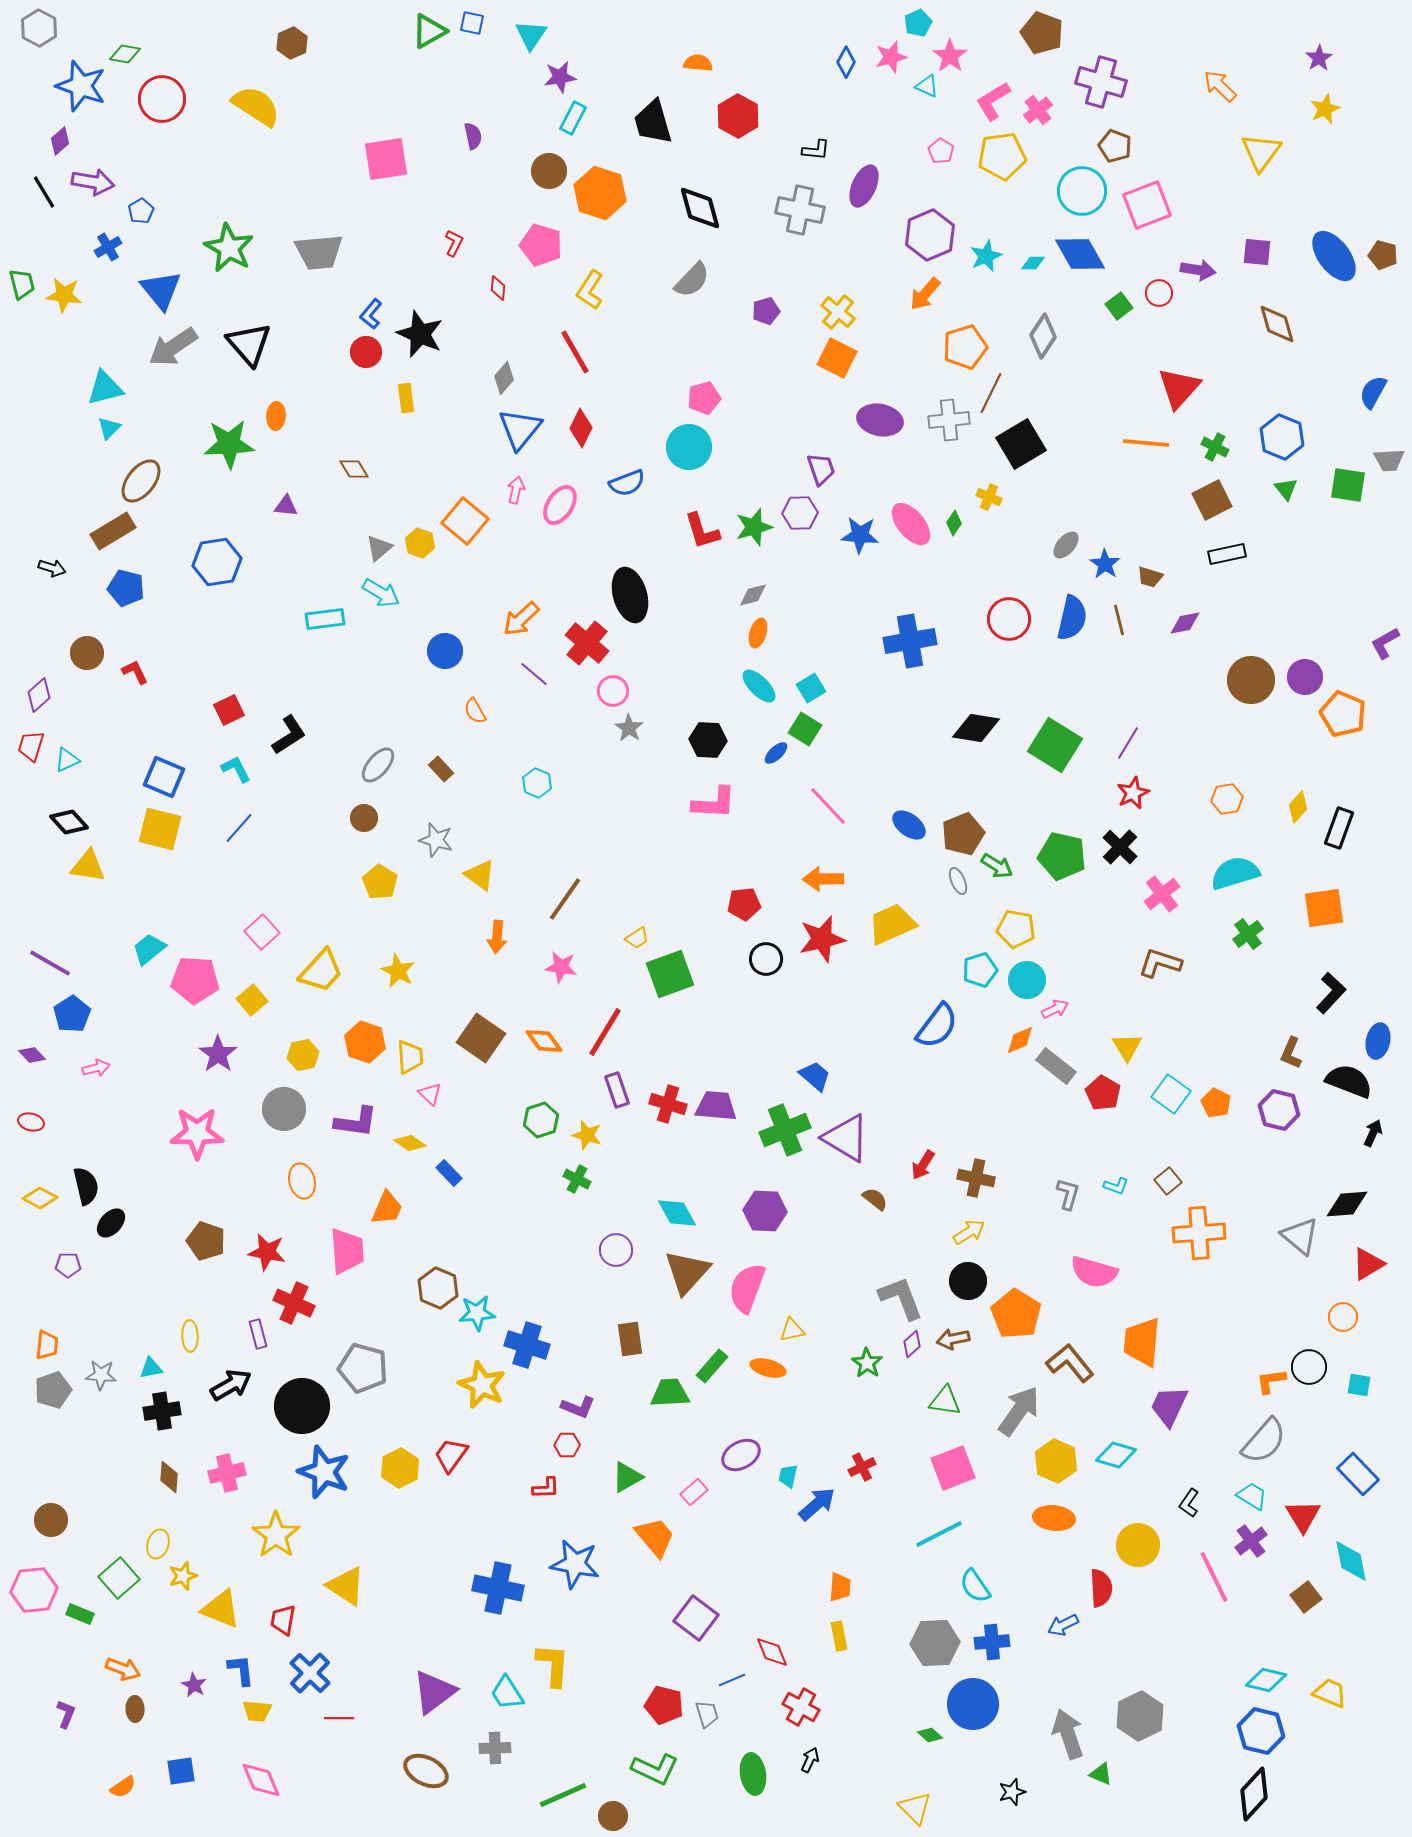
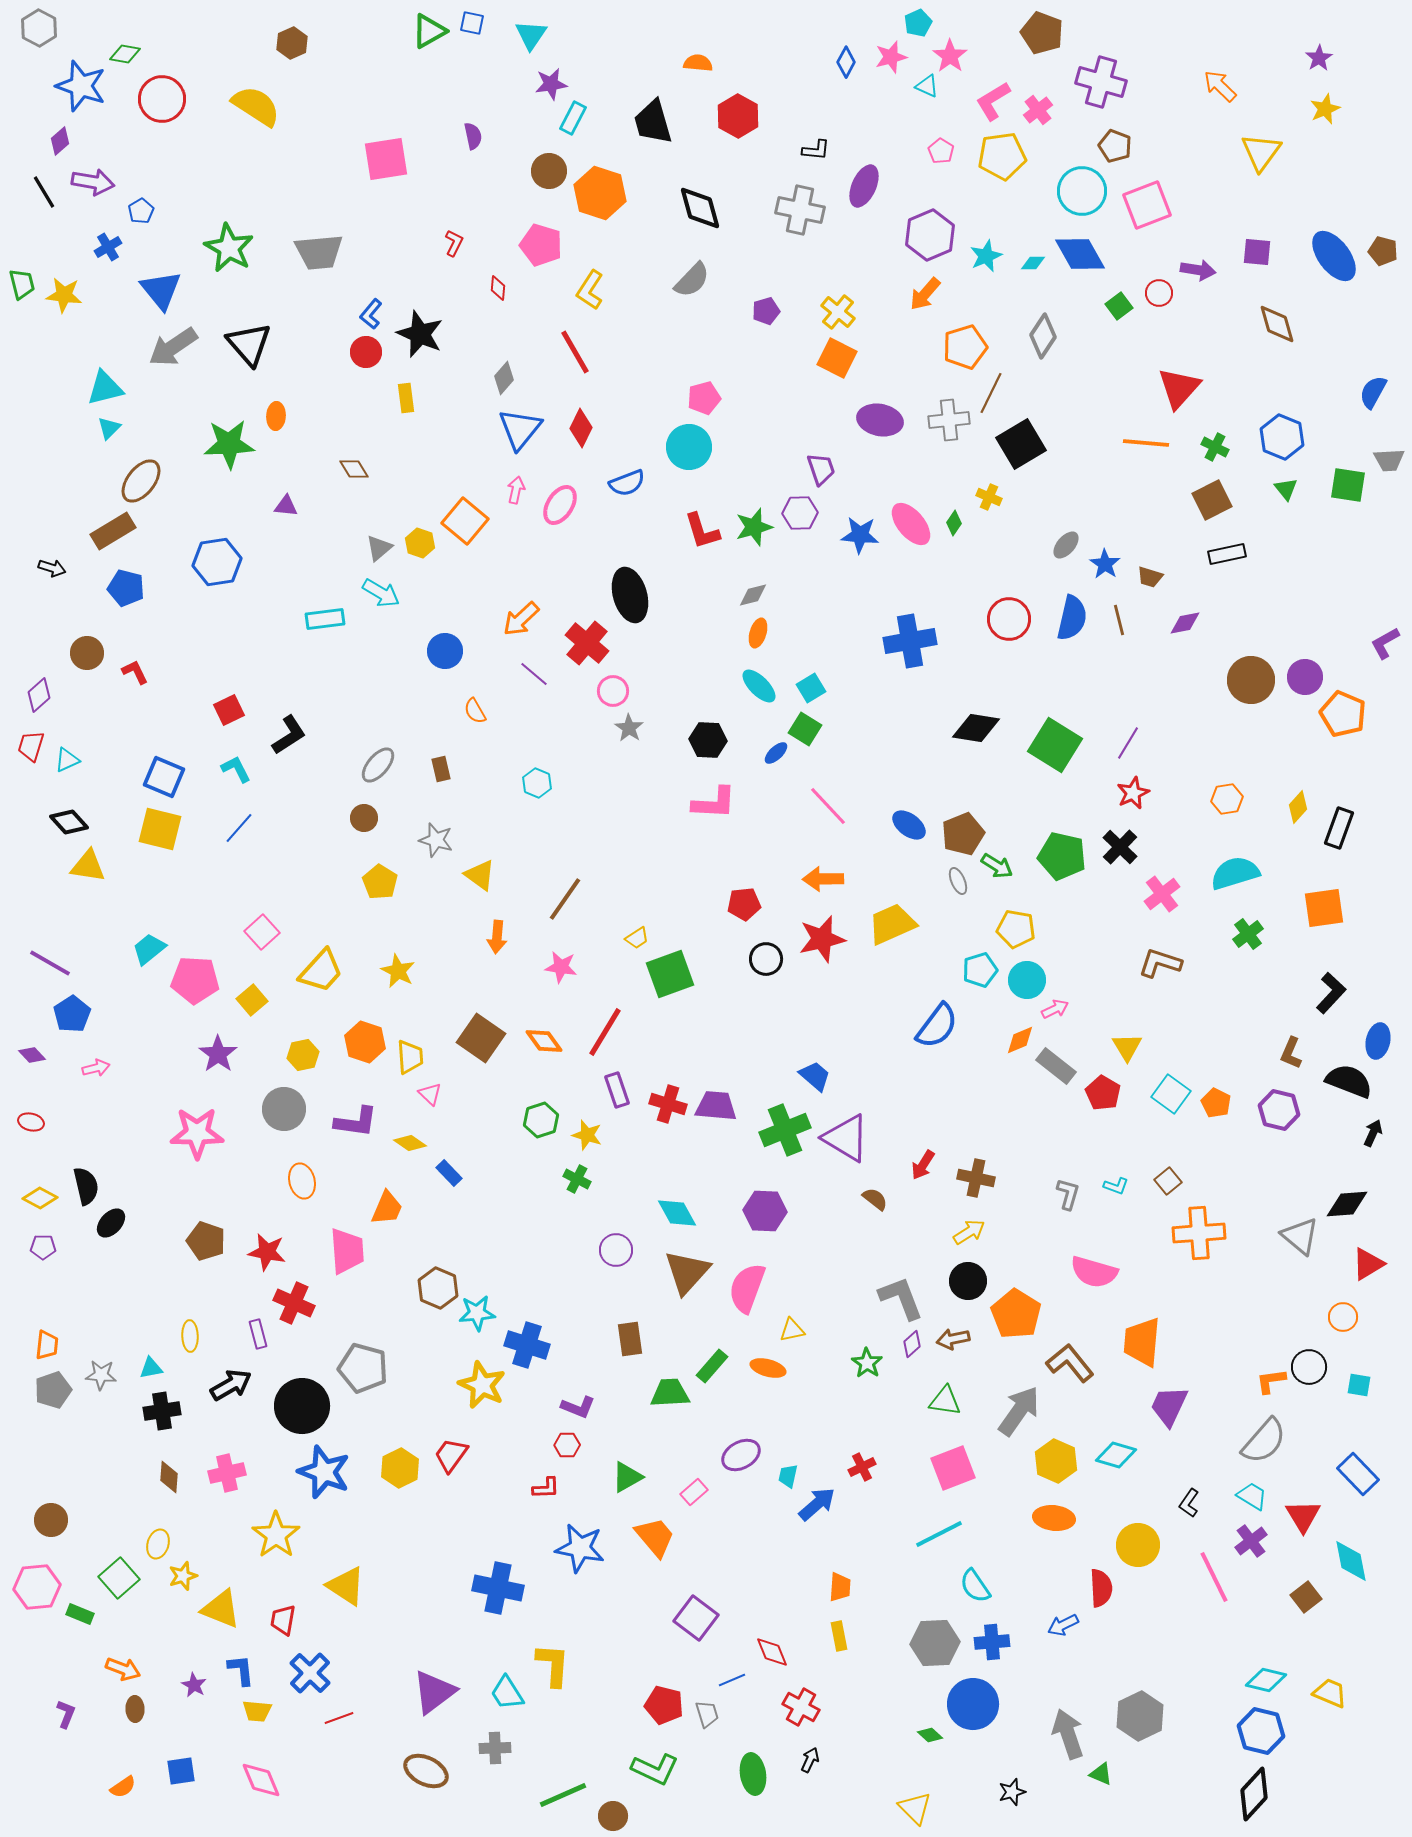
purple star at (560, 77): moved 9 px left, 7 px down
brown pentagon at (1383, 255): moved 4 px up
brown rectangle at (441, 769): rotated 30 degrees clockwise
purple pentagon at (68, 1265): moved 25 px left, 18 px up
blue star at (575, 1564): moved 5 px right, 16 px up
pink hexagon at (34, 1590): moved 3 px right, 3 px up
red line at (339, 1718): rotated 20 degrees counterclockwise
